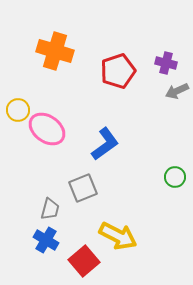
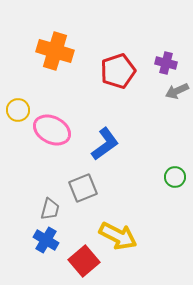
pink ellipse: moved 5 px right, 1 px down; rotated 9 degrees counterclockwise
